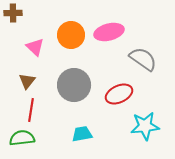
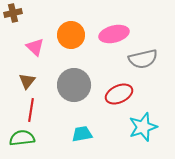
brown cross: rotated 12 degrees counterclockwise
pink ellipse: moved 5 px right, 2 px down
gray semicircle: rotated 132 degrees clockwise
cyan star: moved 2 px left, 1 px down; rotated 12 degrees counterclockwise
